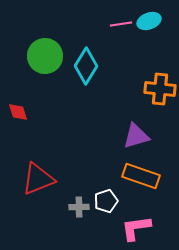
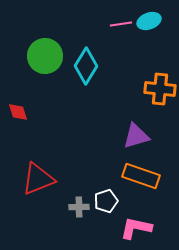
pink L-shape: rotated 20 degrees clockwise
